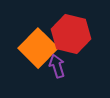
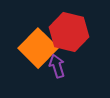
red hexagon: moved 2 px left, 2 px up
